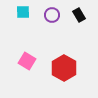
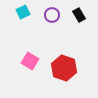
cyan square: rotated 24 degrees counterclockwise
pink square: moved 3 px right
red hexagon: rotated 10 degrees counterclockwise
